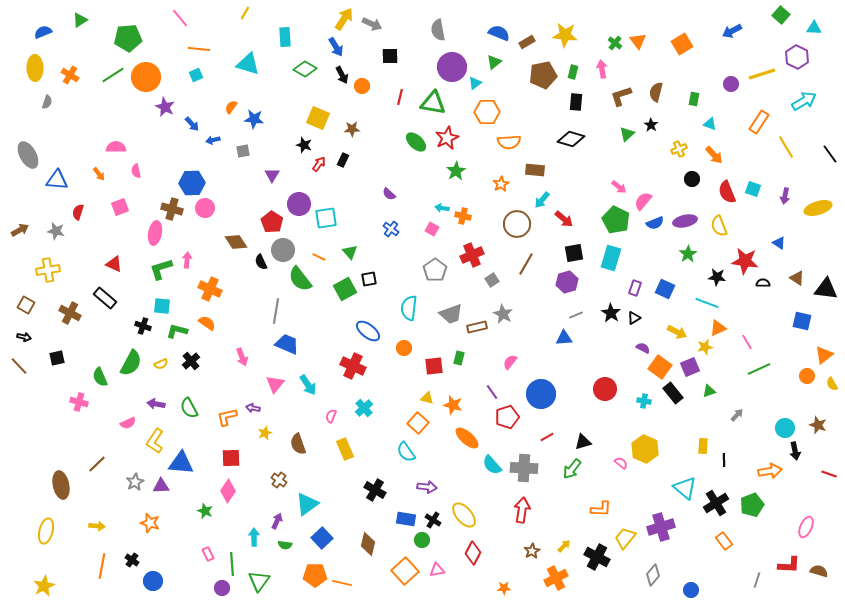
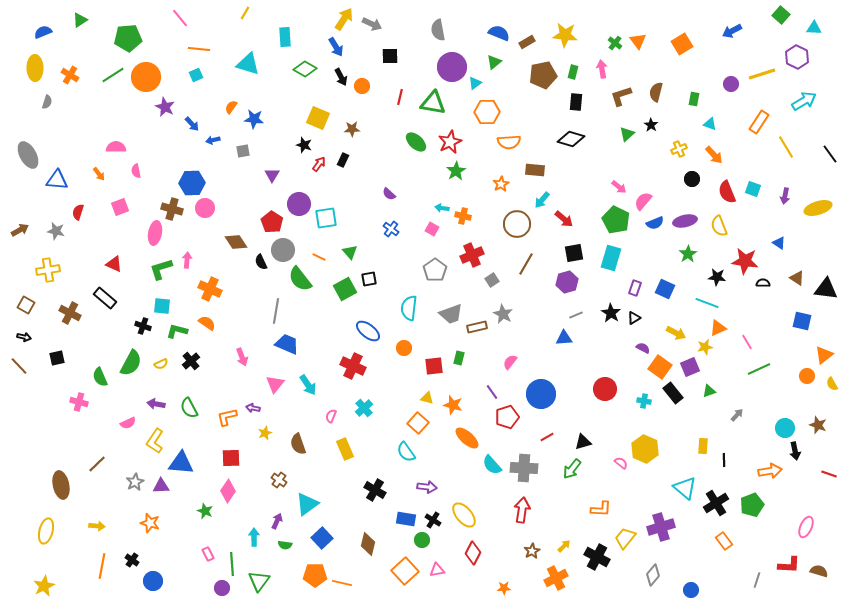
black arrow at (342, 75): moved 1 px left, 2 px down
red star at (447, 138): moved 3 px right, 4 px down
yellow arrow at (677, 332): moved 1 px left, 1 px down
